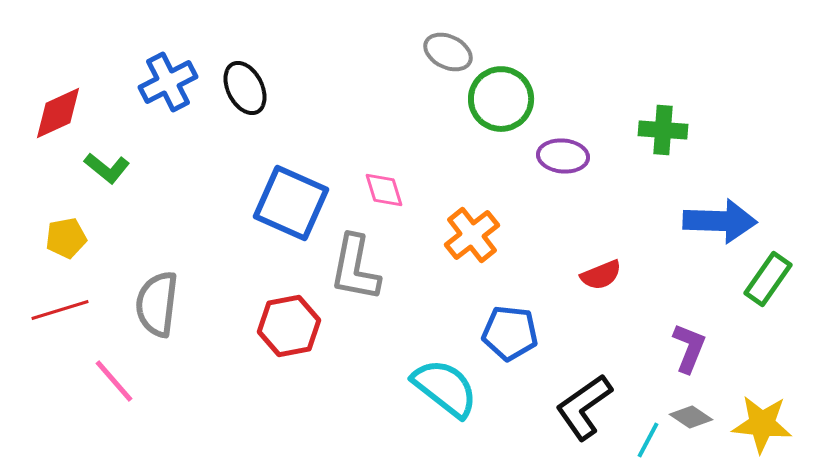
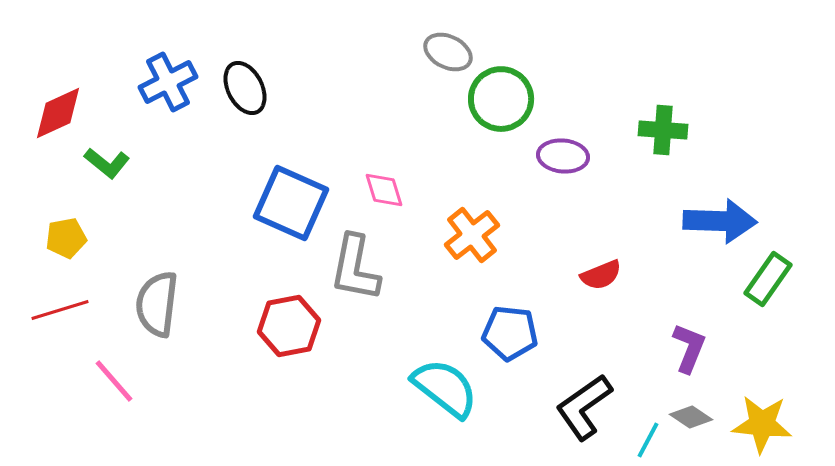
green L-shape: moved 5 px up
